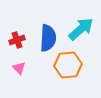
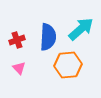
blue semicircle: moved 1 px up
